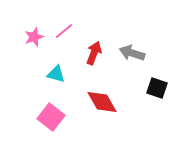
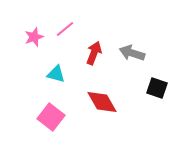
pink line: moved 1 px right, 2 px up
